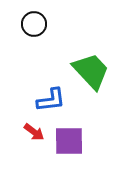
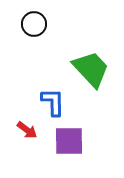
green trapezoid: moved 2 px up
blue L-shape: moved 2 px right, 2 px down; rotated 84 degrees counterclockwise
red arrow: moved 7 px left, 2 px up
